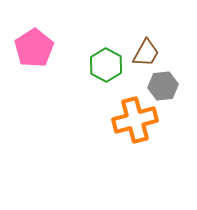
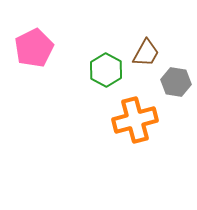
pink pentagon: rotated 6 degrees clockwise
green hexagon: moved 5 px down
gray hexagon: moved 13 px right, 4 px up; rotated 16 degrees clockwise
